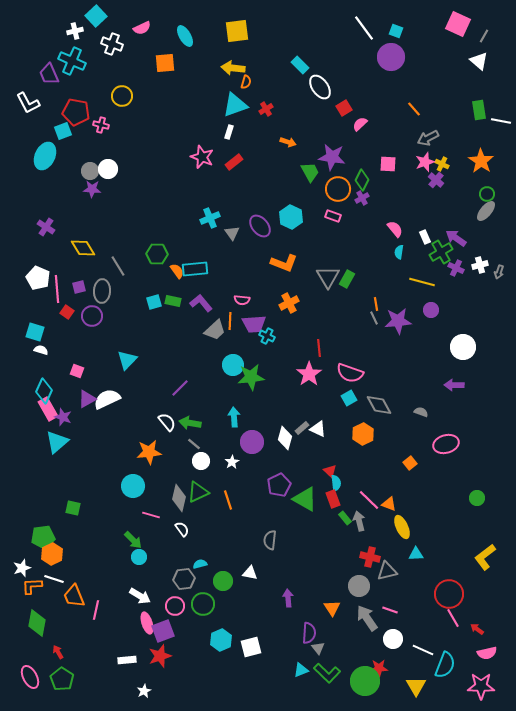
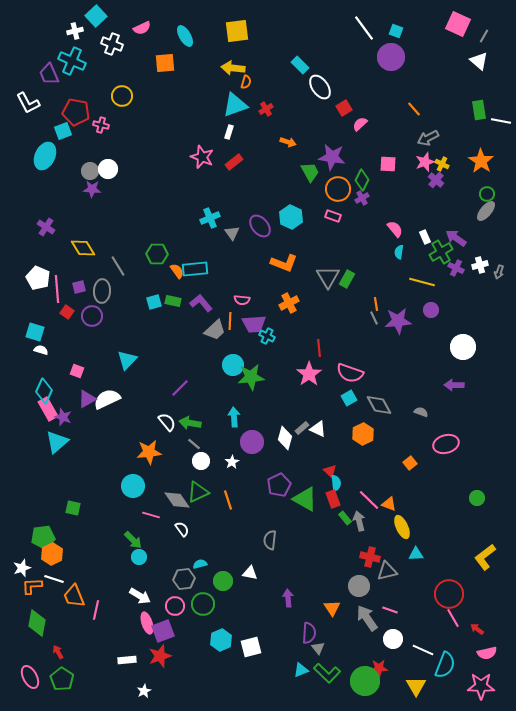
gray diamond at (179, 498): moved 2 px left, 2 px down; rotated 48 degrees counterclockwise
